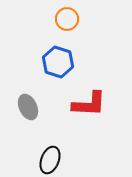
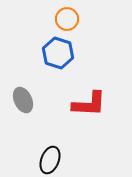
blue hexagon: moved 9 px up
gray ellipse: moved 5 px left, 7 px up
